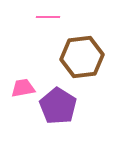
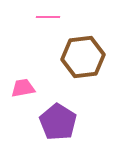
brown hexagon: moved 1 px right
purple pentagon: moved 16 px down
